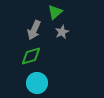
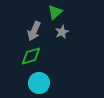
gray arrow: moved 1 px down
cyan circle: moved 2 px right
